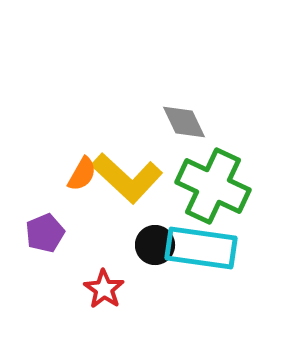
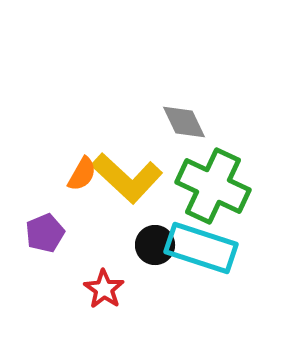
cyan rectangle: rotated 10 degrees clockwise
